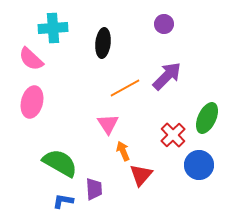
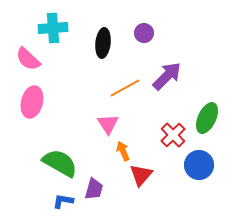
purple circle: moved 20 px left, 9 px down
pink semicircle: moved 3 px left
purple trapezoid: rotated 20 degrees clockwise
